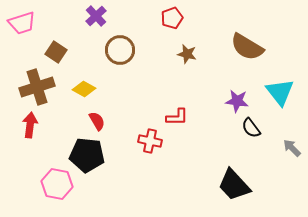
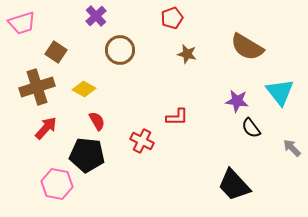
red arrow: moved 16 px right, 3 px down; rotated 35 degrees clockwise
red cross: moved 8 px left; rotated 15 degrees clockwise
